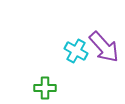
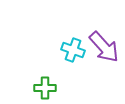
cyan cross: moved 3 px left, 1 px up; rotated 10 degrees counterclockwise
